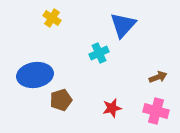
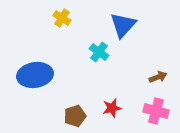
yellow cross: moved 10 px right
cyan cross: moved 1 px up; rotated 30 degrees counterclockwise
brown pentagon: moved 14 px right, 16 px down
